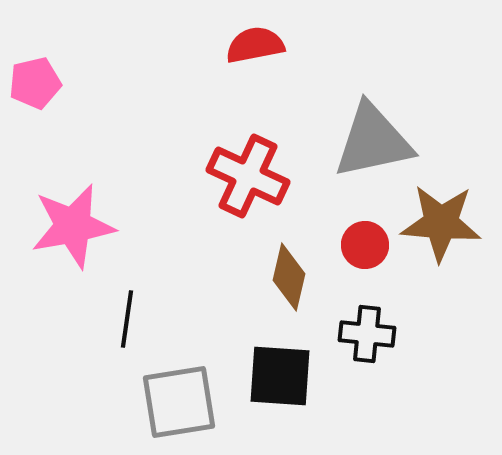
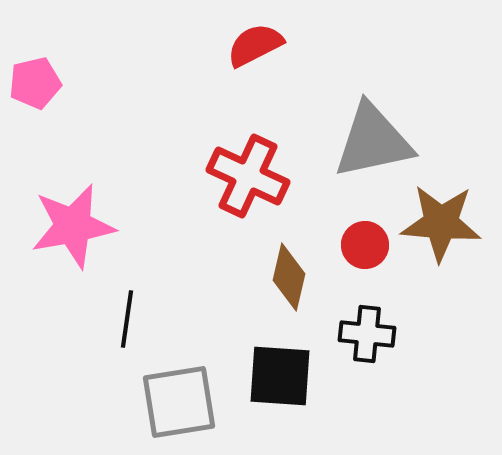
red semicircle: rotated 16 degrees counterclockwise
